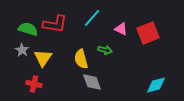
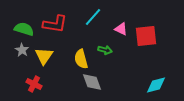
cyan line: moved 1 px right, 1 px up
green semicircle: moved 4 px left
red square: moved 2 px left, 3 px down; rotated 15 degrees clockwise
yellow triangle: moved 1 px right, 2 px up
red cross: rotated 14 degrees clockwise
